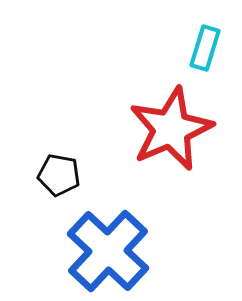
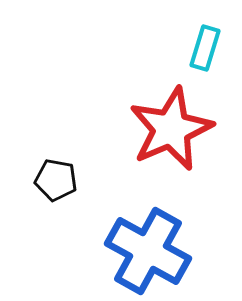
black pentagon: moved 3 px left, 5 px down
blue cross: moved 40 px right; rotated 14 degrees counterclockwise
